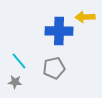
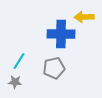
yellow arrow: moved 1 px left
blue cross: moved 2 px right, 3 px down
cyan line: rotated 72 degrees clockwise
